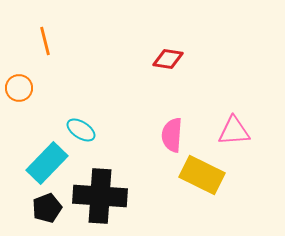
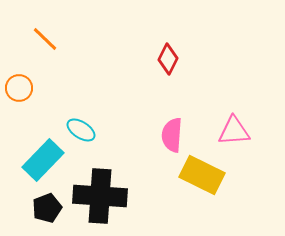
orange line: moved 2 px up; rotated 32 degrees counterclockwise
red diamond: rotated 72 degrees counterclockwise
cyan rectangle: moved 4 px left, 3 px up
